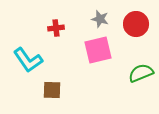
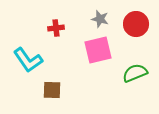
green semicircle: moved 6 px left
